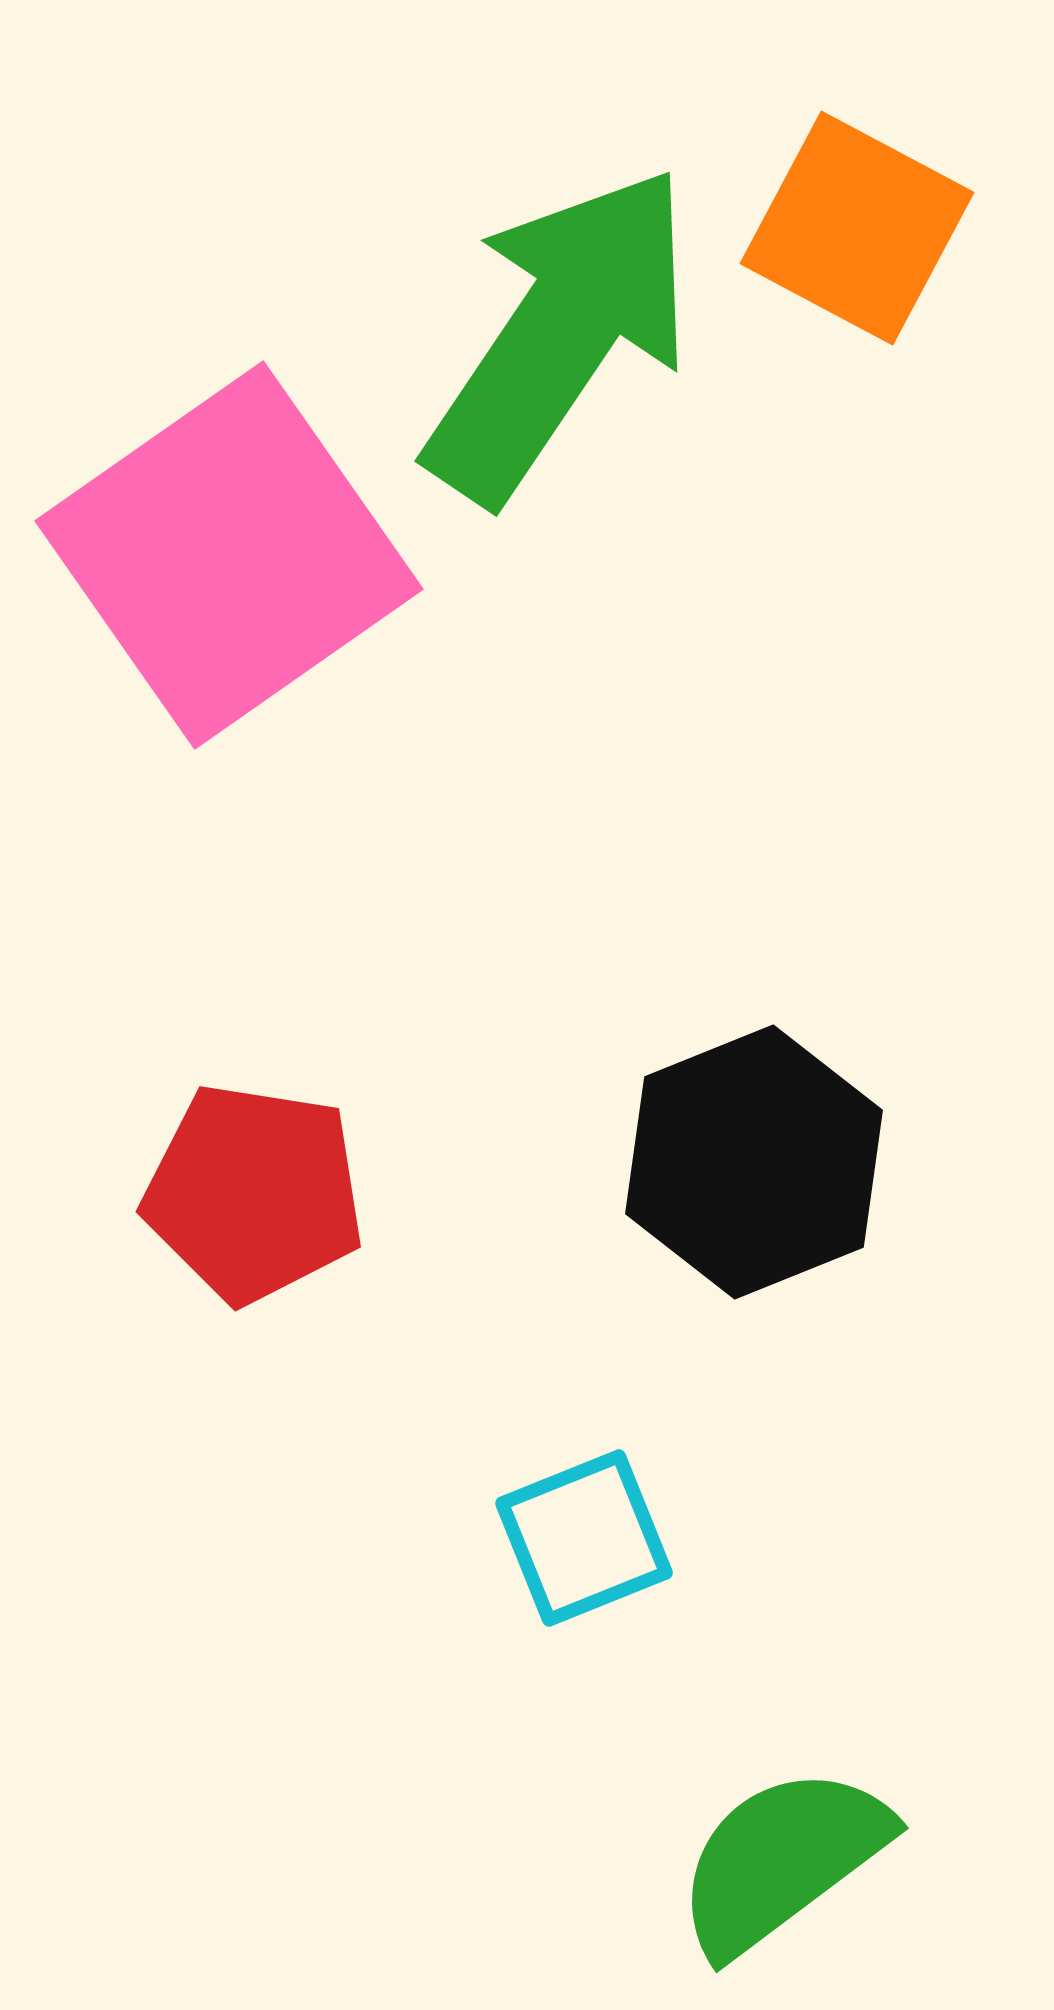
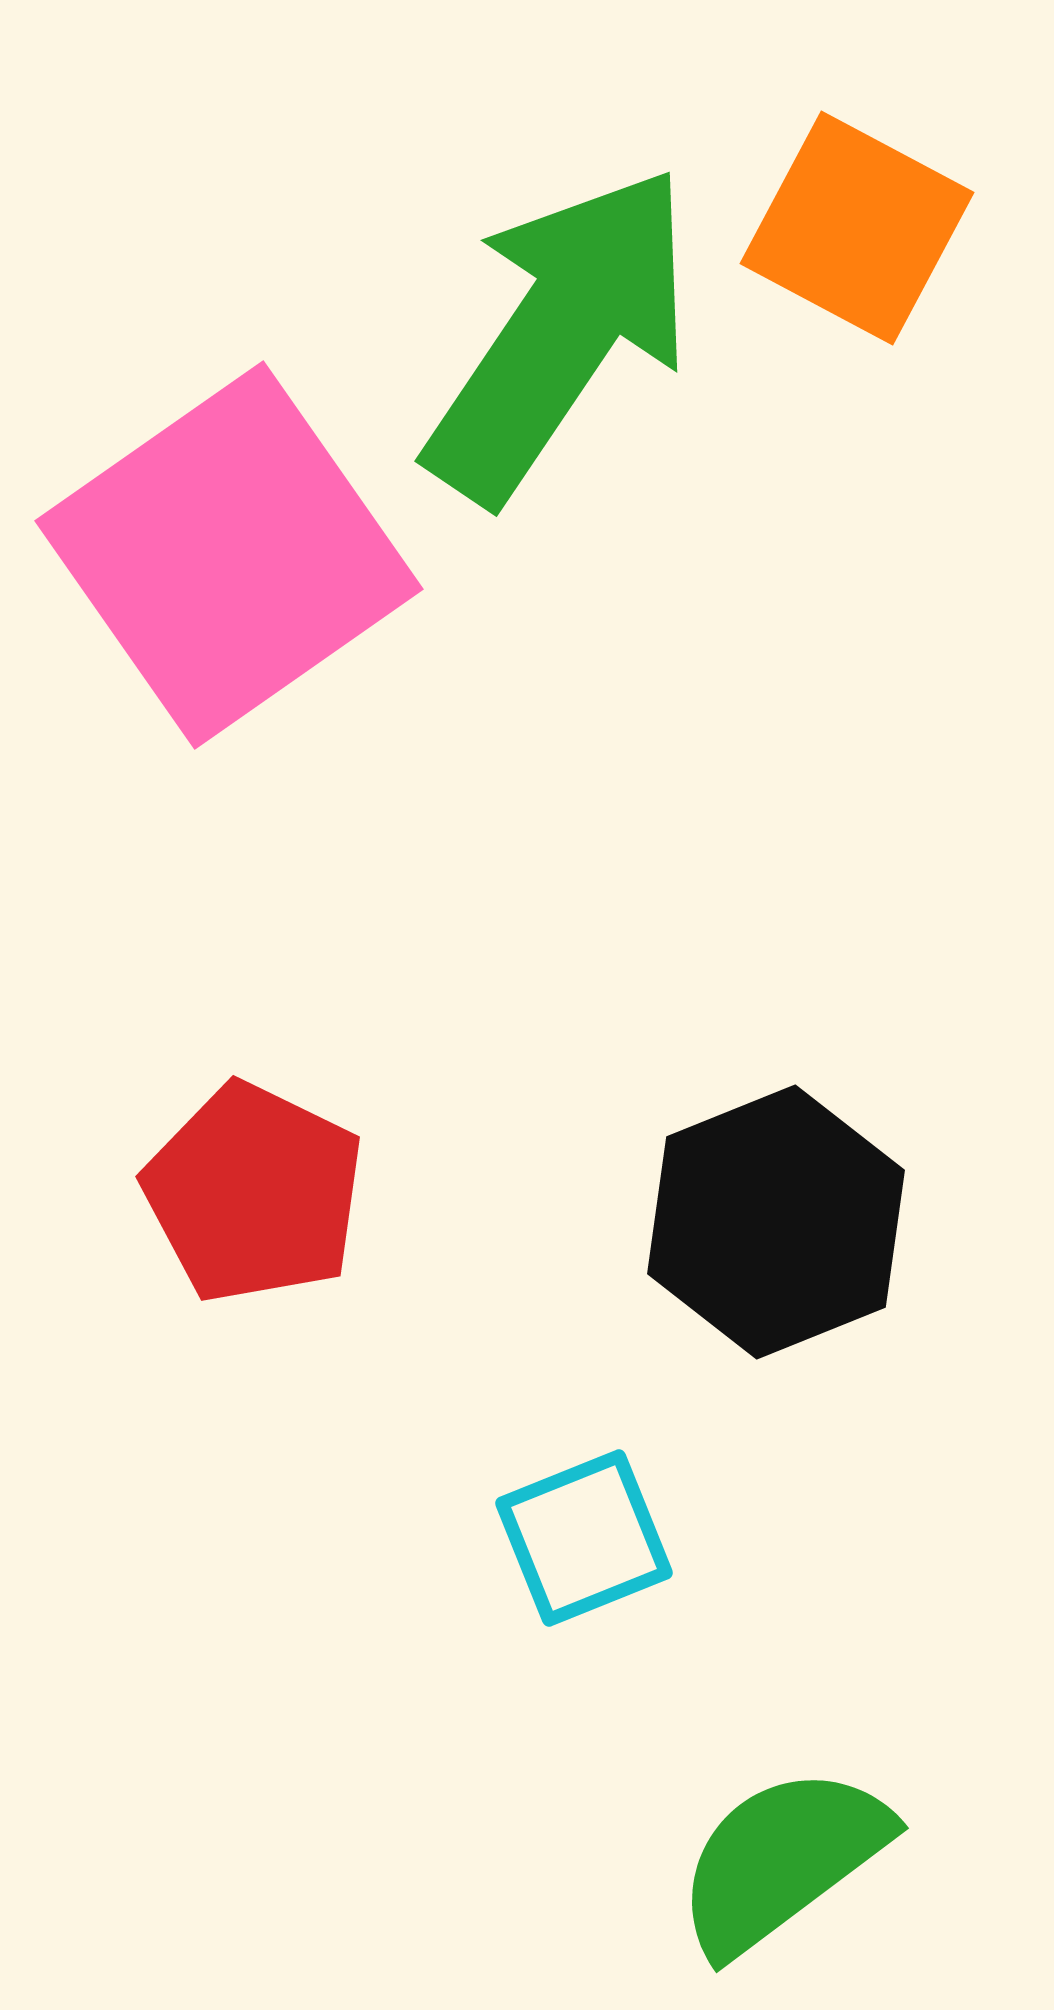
black hexagon: moved 22 px right, 60 px down
red pentagon: rotated 17 degrees clockwise
